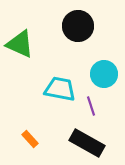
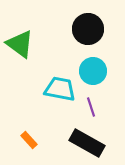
black circle: moved 10 px right, 3 px down
green triangle: rotated 12 degrees clockwise
cyan circle: moved 11 px left, 3 px up
purple line: moved 1 px down
orange rectangle: moved 1 px left, 1 px down
